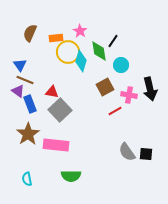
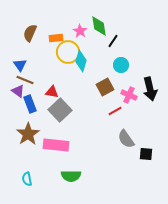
green diamond: moved 25 px up
pink cross: rotated 14 degrees clockwise
gray semicircle: moved 1 px left, 13 px up
